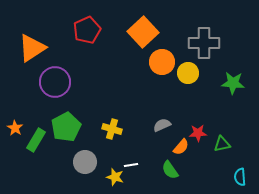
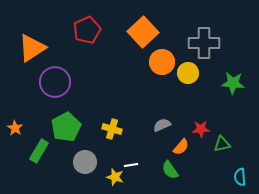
red star: moved 3 px right, 4 px up
green rectangle: moved 3 px right, 11 px down
